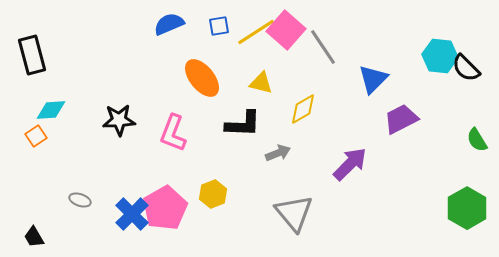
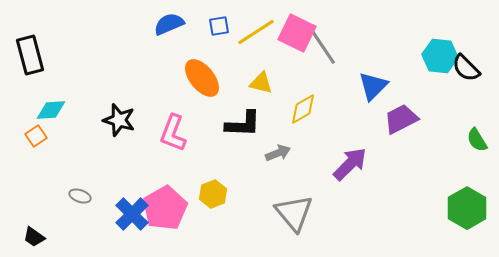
pink square: moved 11 px right, 3 px down; rotated 15 degrees counterclockwise
black rectangle: moved 2 px left
blue triangle: moved 7 px down
black star: rotated 20 degrees clockwise
gray ellipse: moved 4 px up
black trapezoid: rotated 25 degrees counterclockwise
